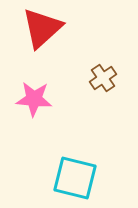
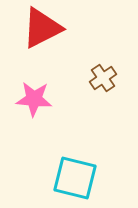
red triangle: rotated 15 degrees clockwise
